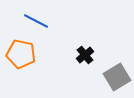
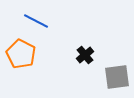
orange pentagon: rotated 16 degrees clockwise
gray square: rotated 24 degrees clockwise
